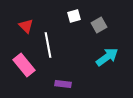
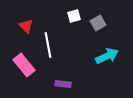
gray square: moved 1 px left, 2 px up
cyan arrow: moved 1 px up; rotated 10 degrees clockwise
